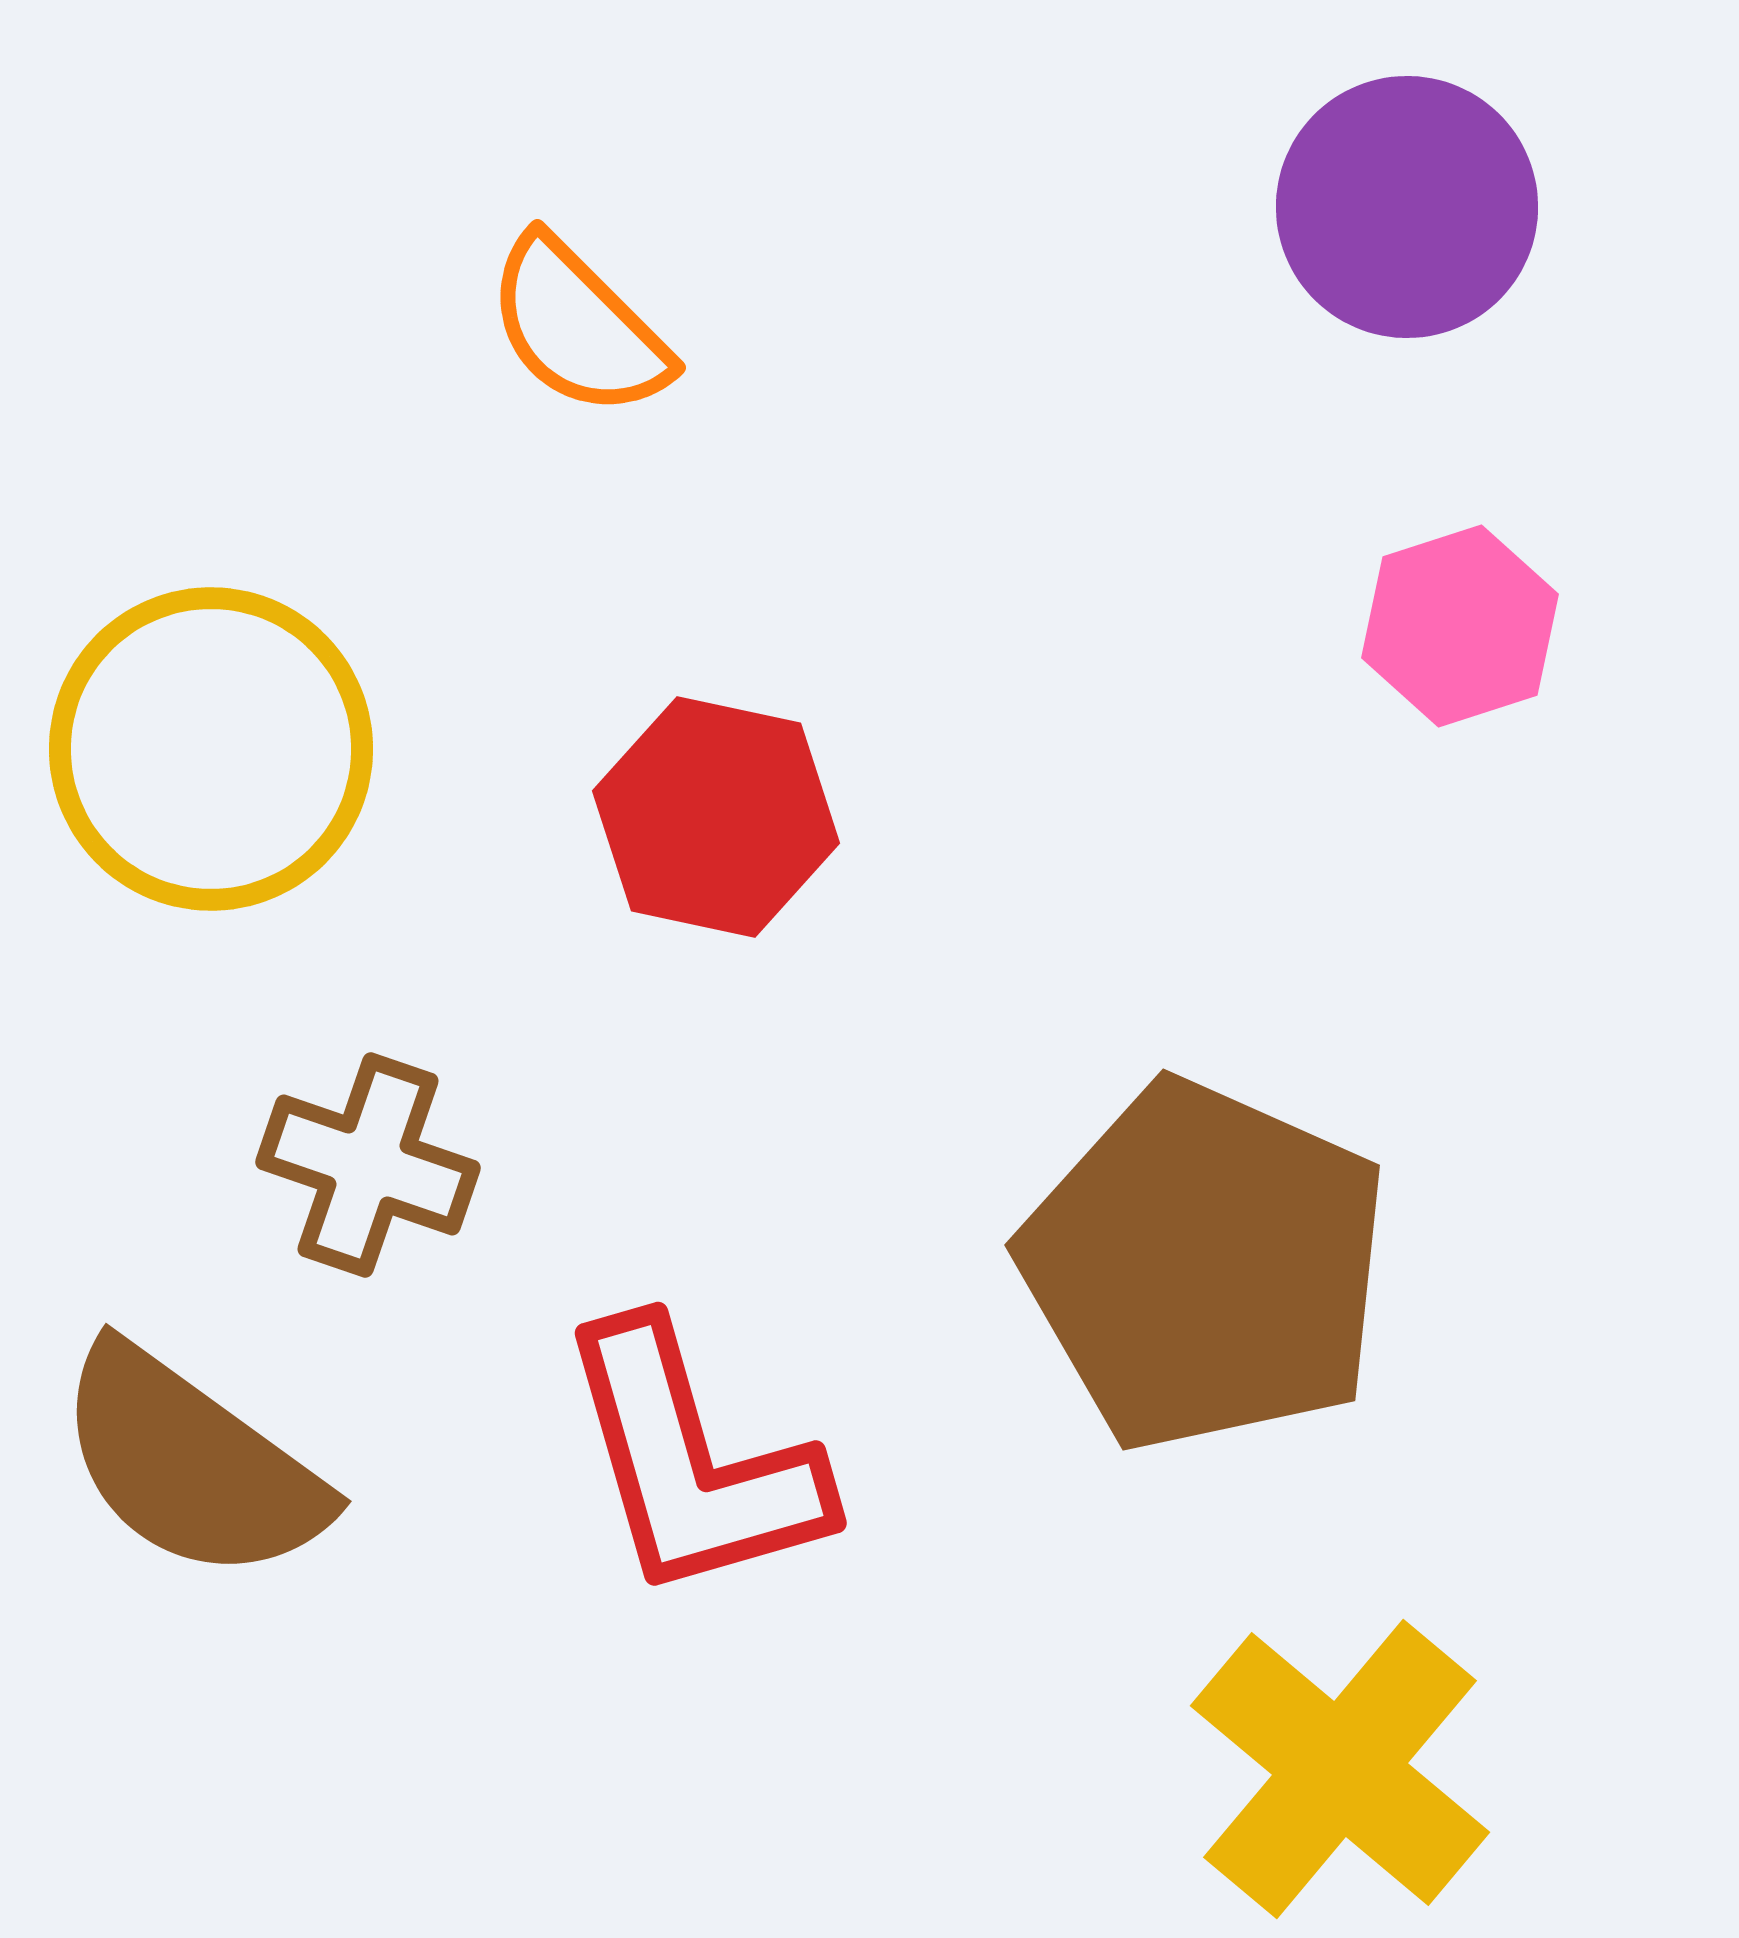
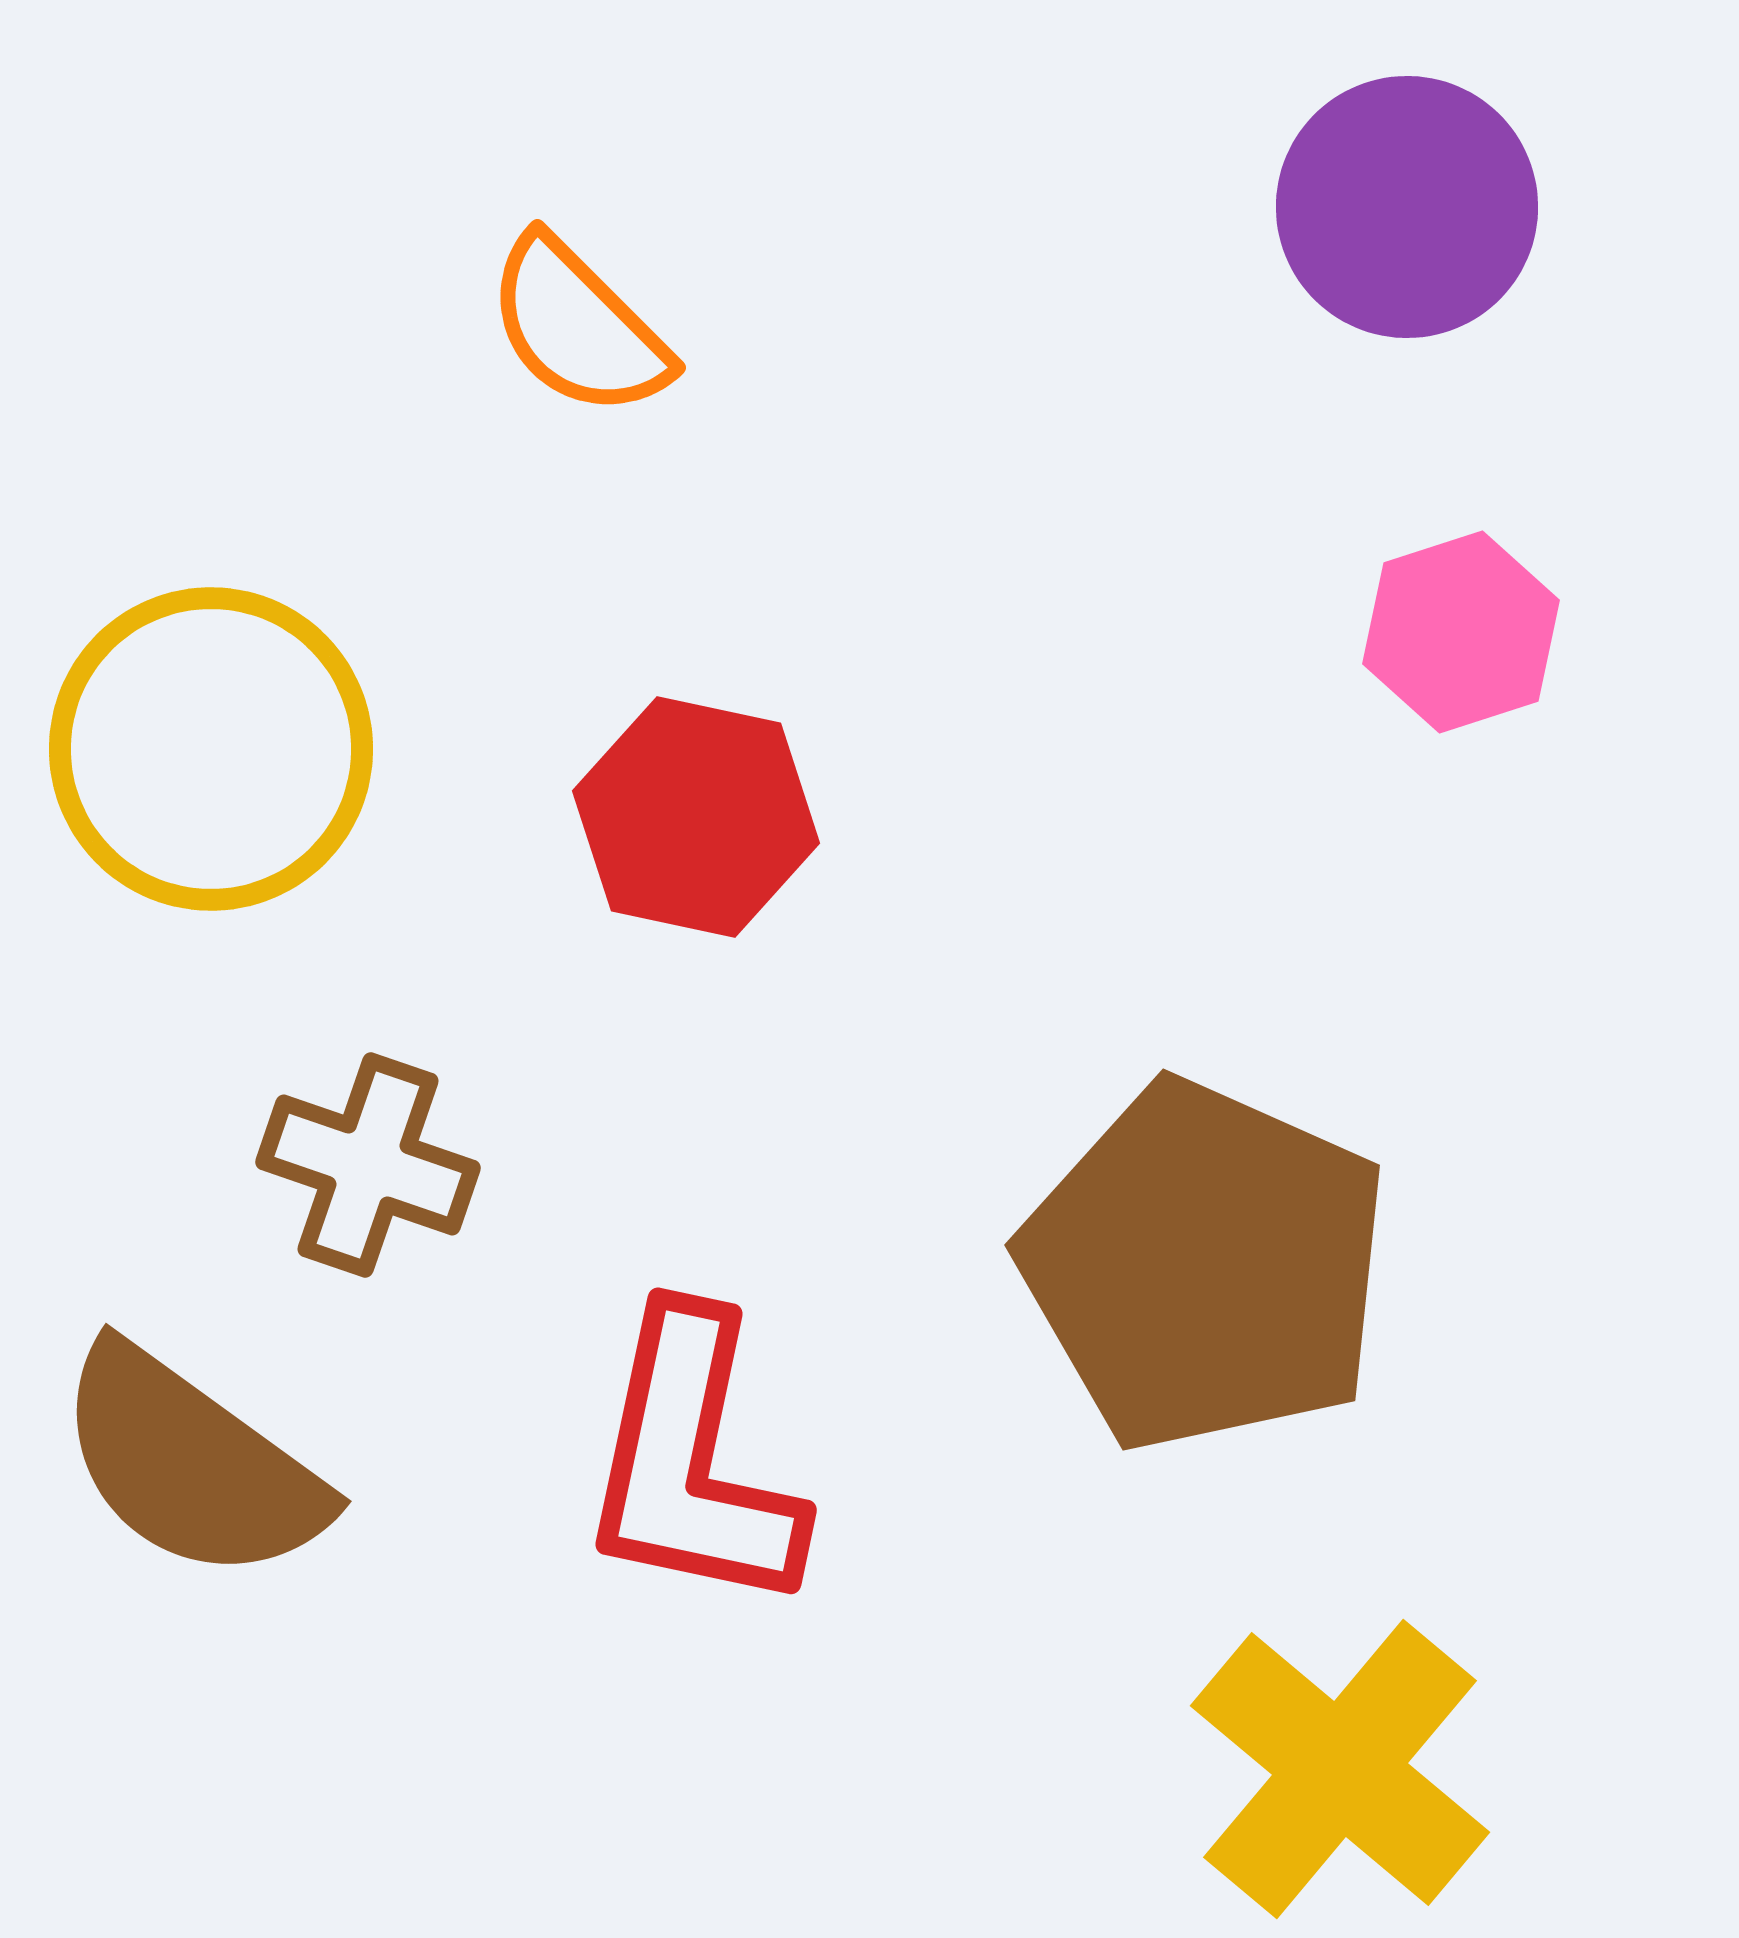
pink hexagon: moved 1 px right, 6 px down
red hexagon: moved 20 px left
red L-shape: rotated 28 degrees clockwise
